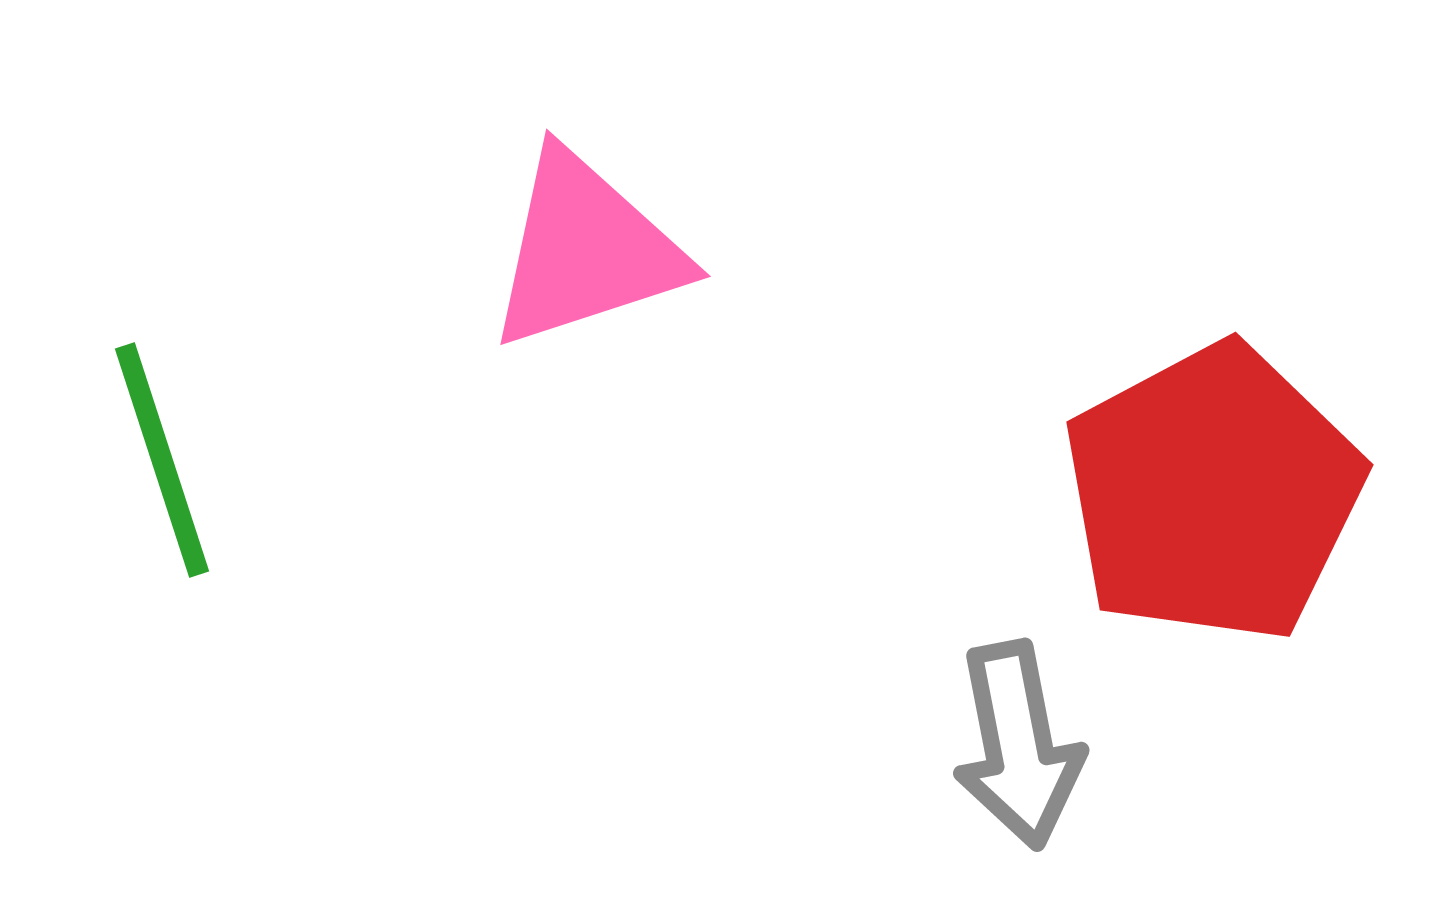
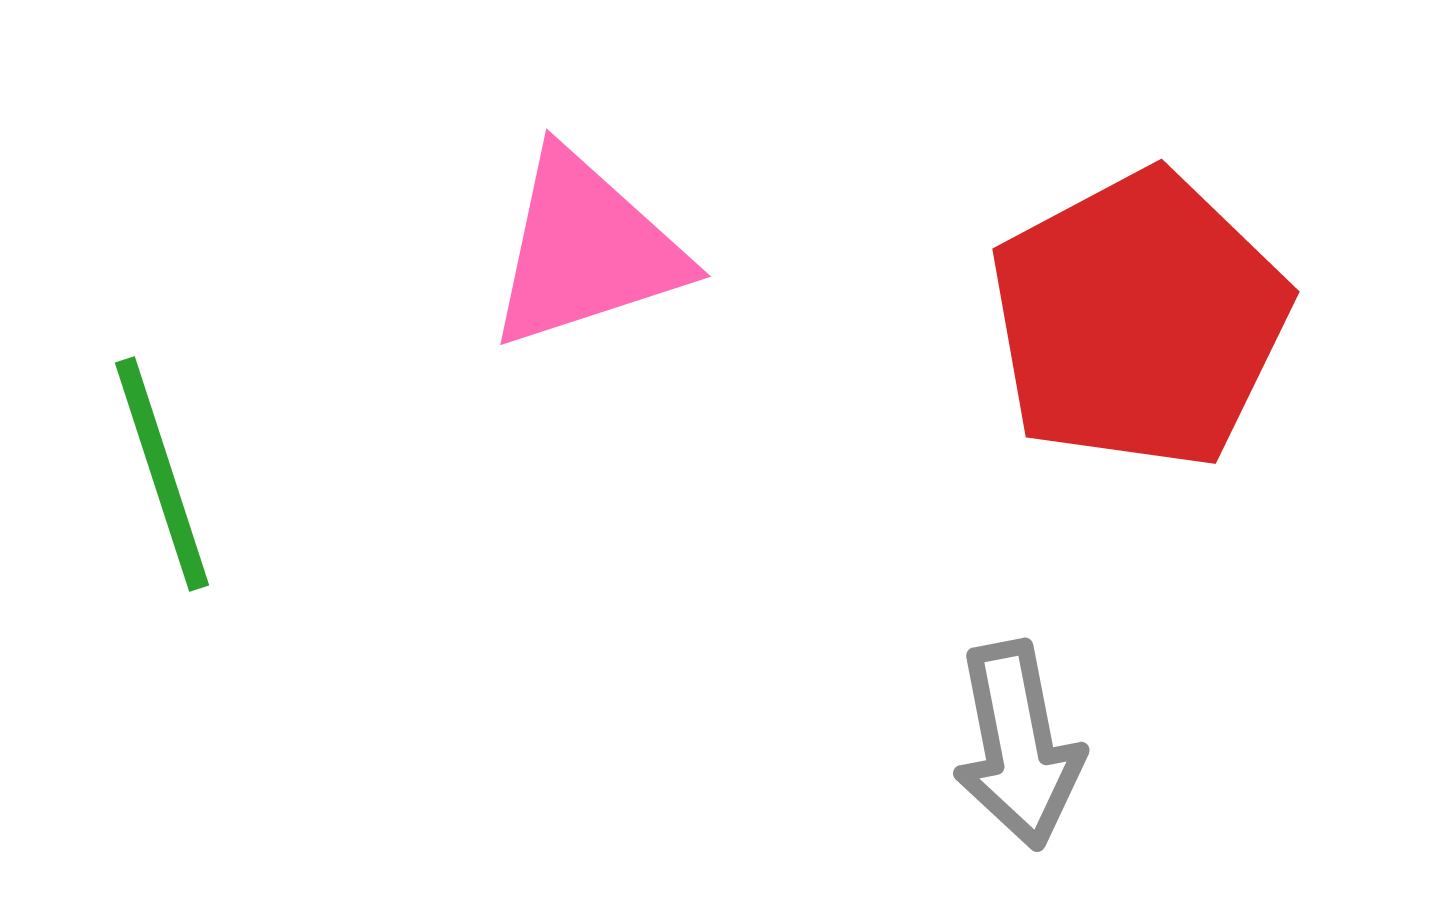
green line: moved 14 px down
red pentagon: moved 74 px left, 173 px up
